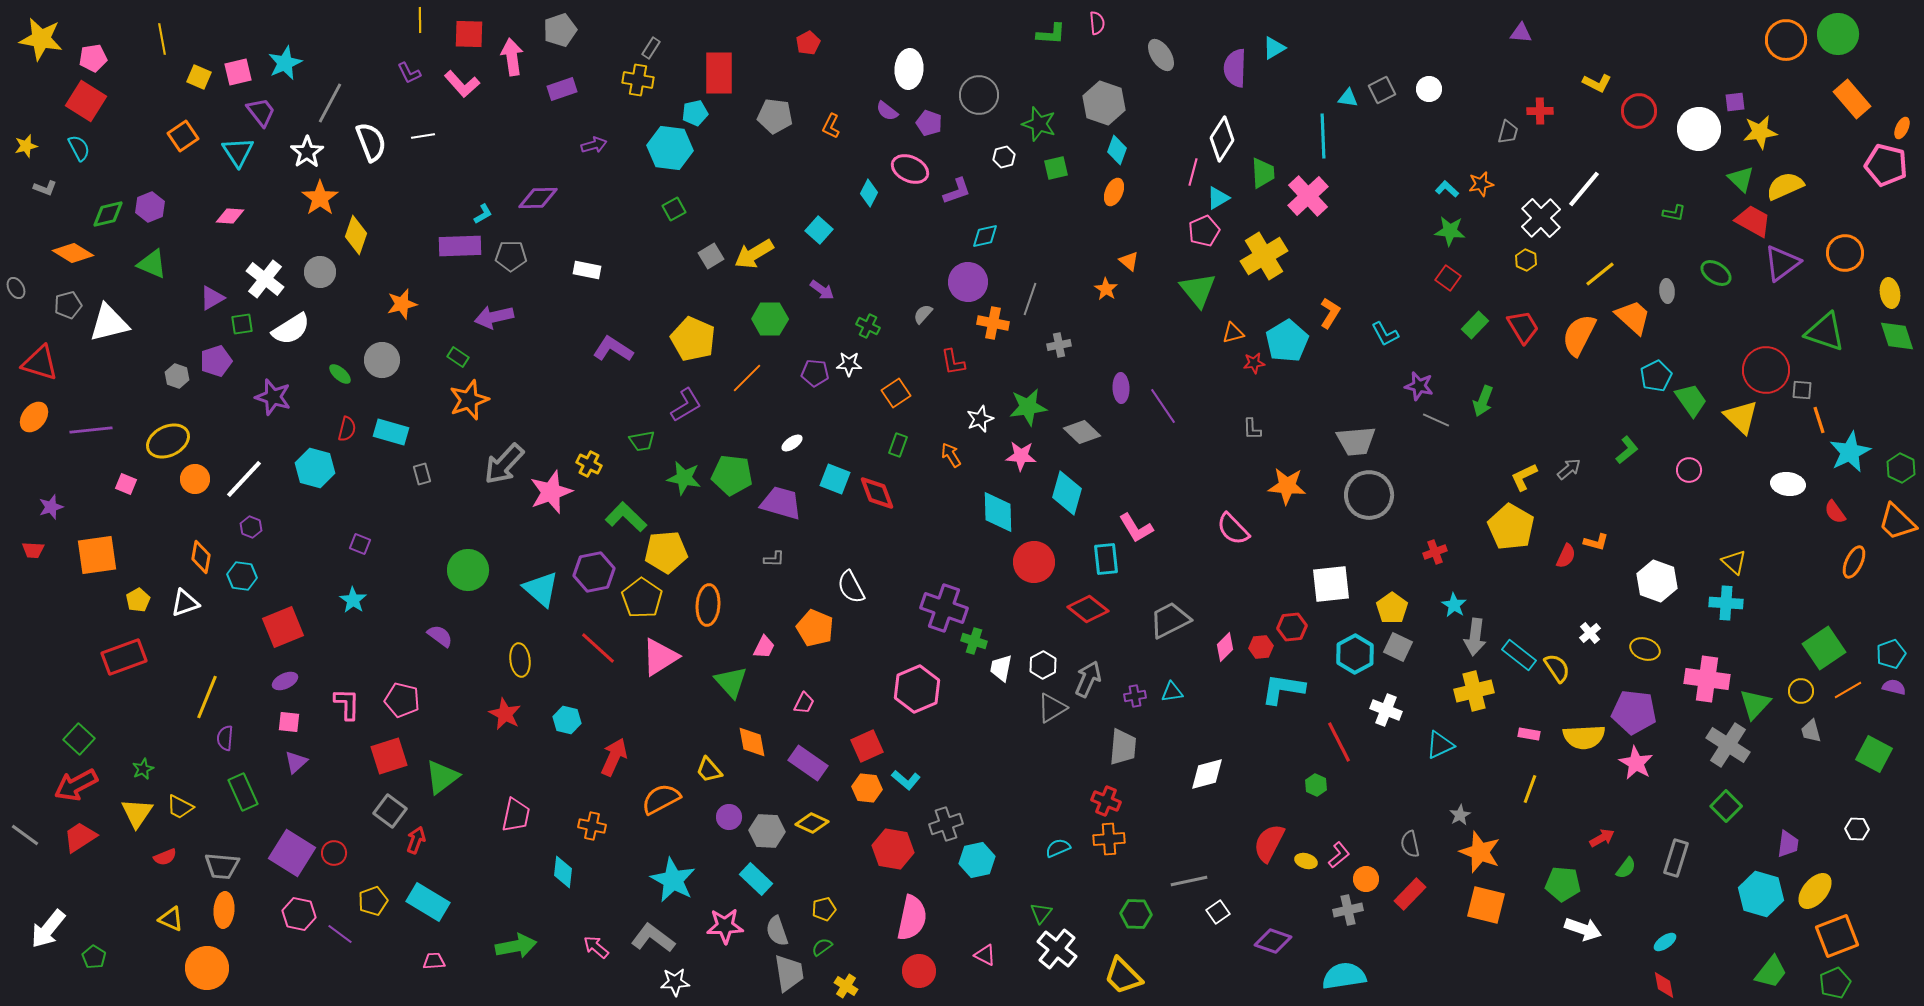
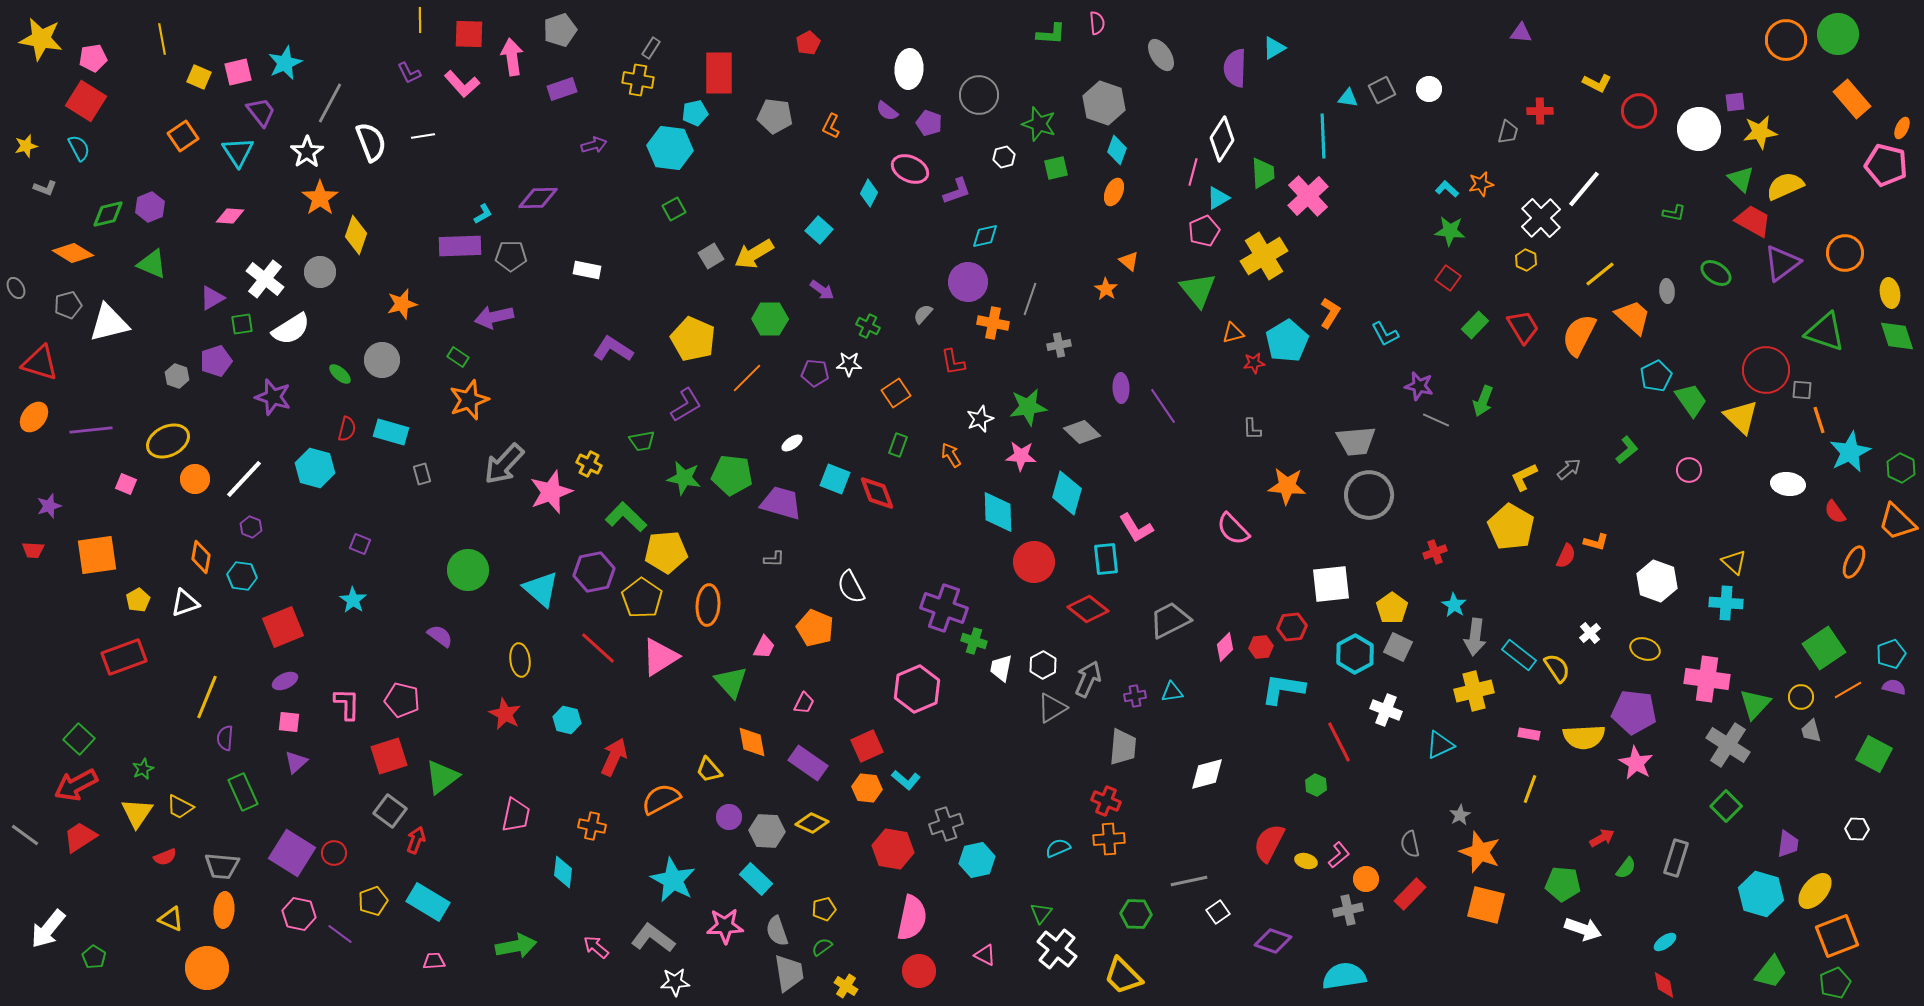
purple star at (51, 507): moved 2 px left, 1 px up
yellow circle at (1801, 691): moved 6 px down
